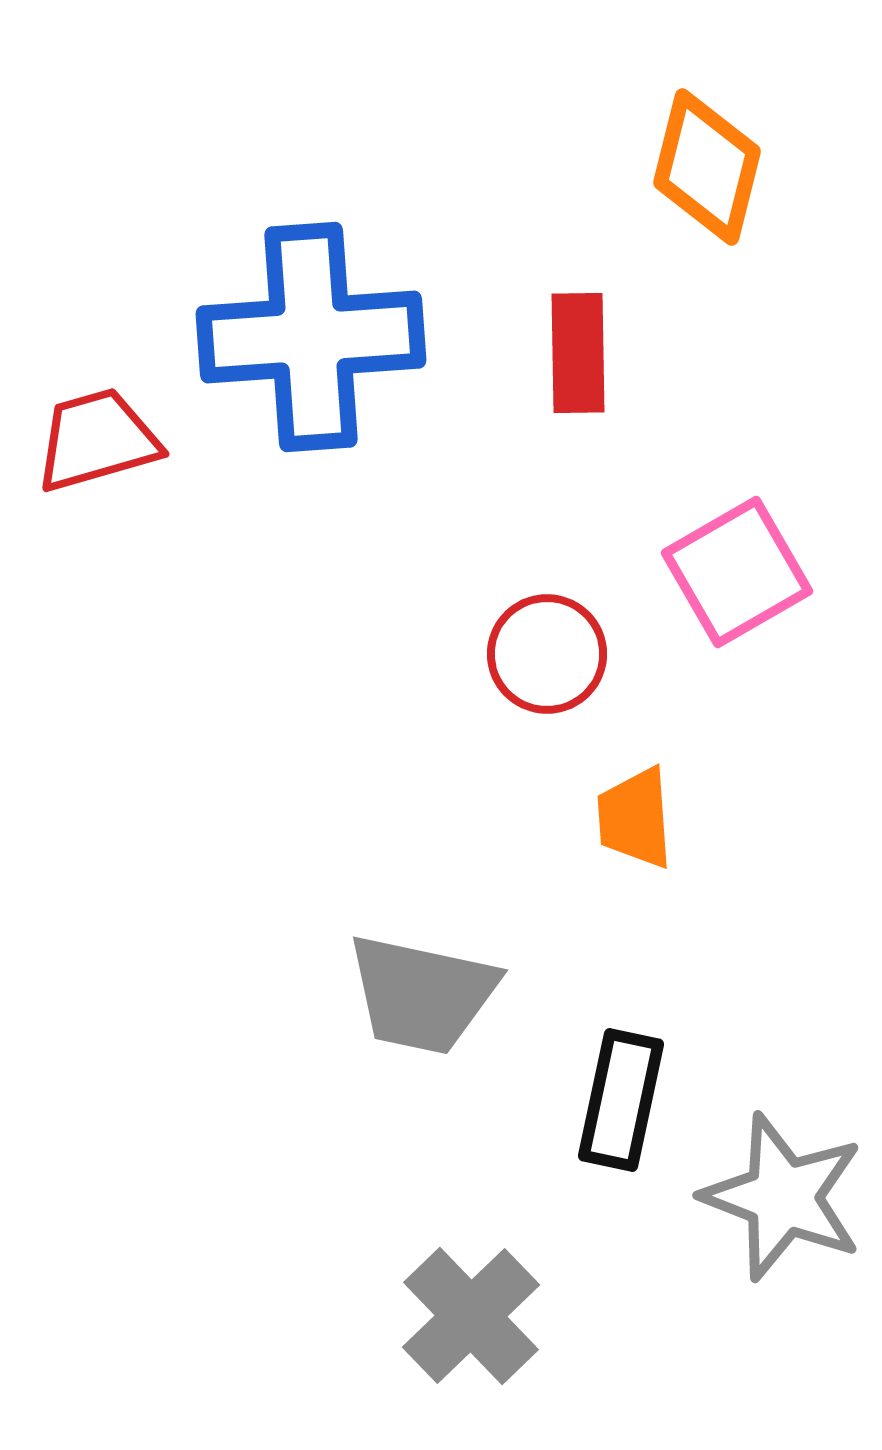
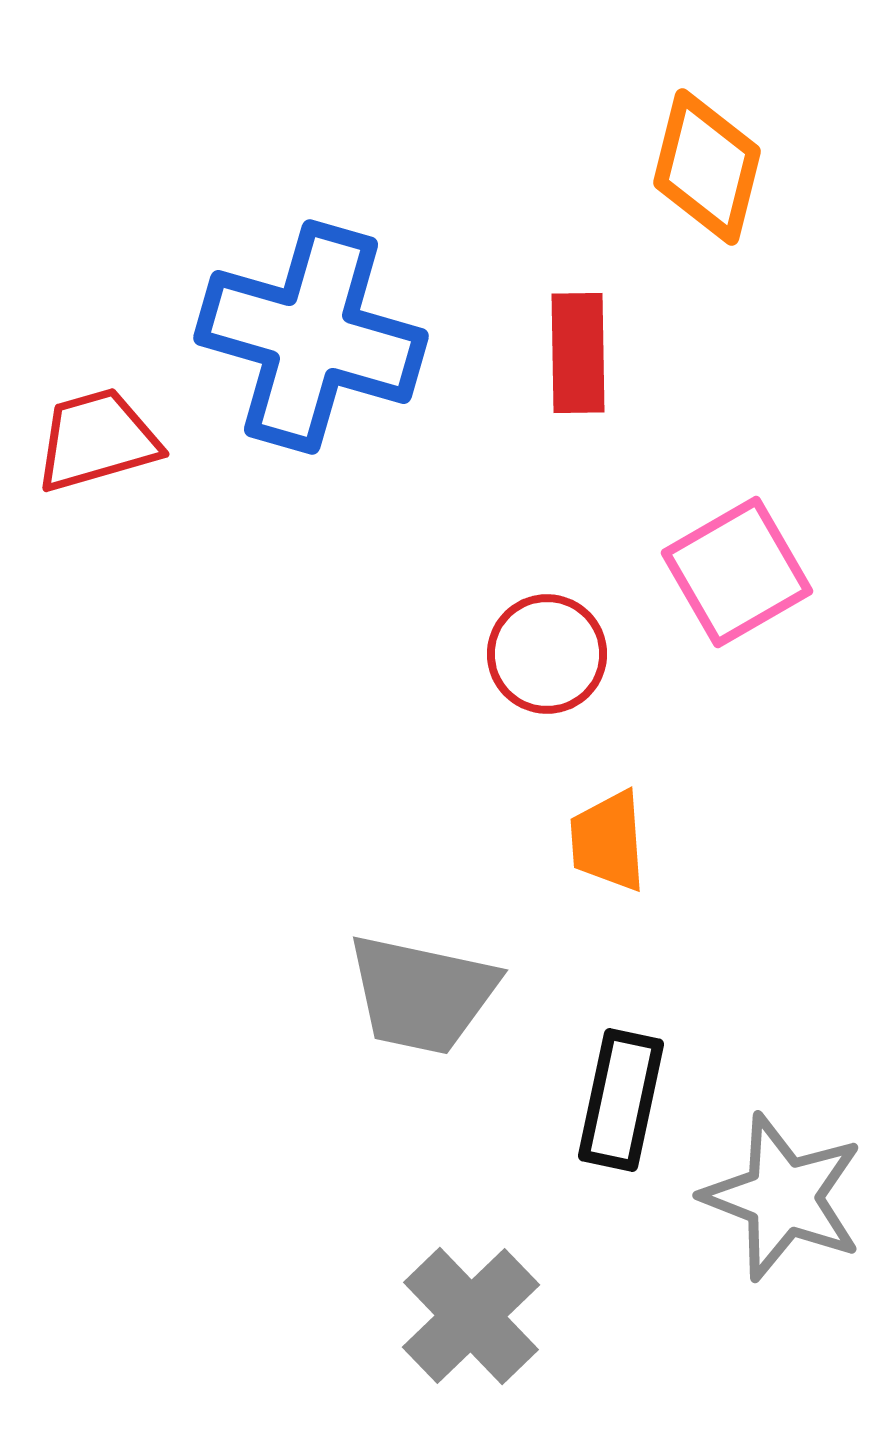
blue cross: rotated 20 degrees clockwise
orange trapezoid: moved 27 px left, 23 px down
